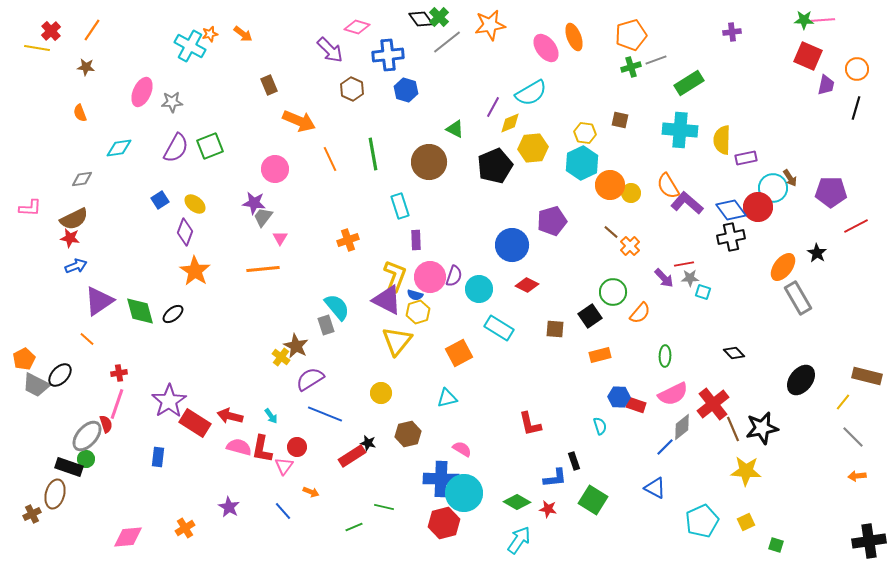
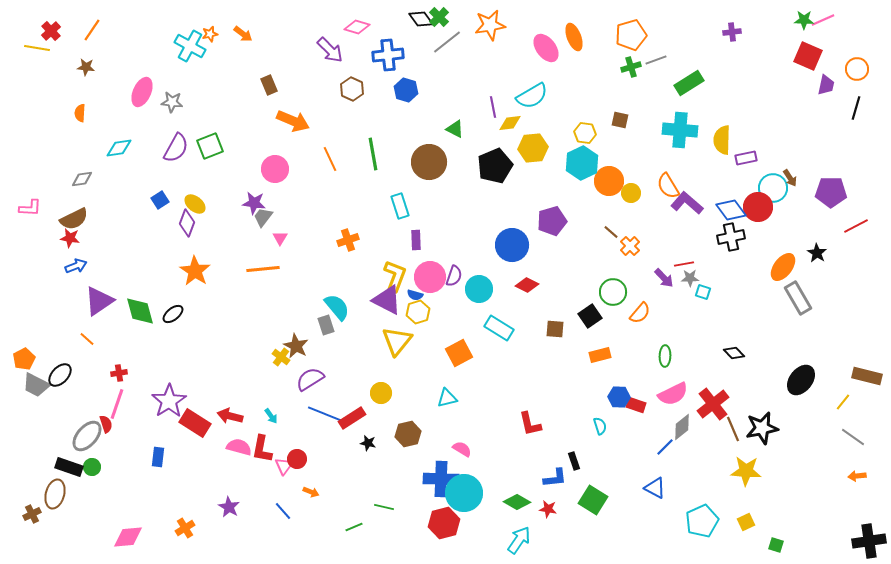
pink line at (823, 20): rotated 20 degrees counterclockwise
cyan semicircle at (531, 93): moved 1 px right, 3 px down
gray star at (172, 102): rotated 10 degrees clockwise
purple line at (493, 107): rotated 40 degrees counterclockwise
orange semicircle at (80, 113): rotated 24 degrees clockwise
orange arrow at (299, 121): moved 6 px left
yellow diamond at (510, 123): rotated 15 degrees clockwise
orange circle at (610, 185): moved 1 px left, 4 px up
purple diamond at (185, 232): moved 2 px right, 9 px up
gray line at (853, 437): rotated 10 degrees counterclockwise
red circle at (297, 447): moved 12 px down
red rectangle at (352, 456): moved 38 px up
green circle at (86, 459): moved 6 px right, 8 px down
